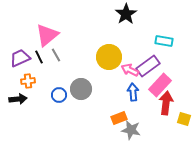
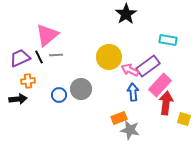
cyan rectangle: moved 4 px right, 1 px up
gray line: rotated 64 degrees counterclockwise
gray star: moved 1 px left
